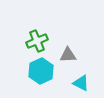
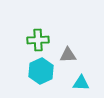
green cross: moved 1 px right, 1 px up; rotated 20 degrees clockwise
cyan triangle: rotated 24 degrees counterclockwise
